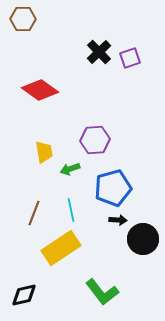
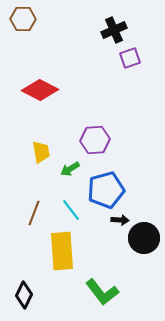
black cross: moved 15 px right, 22 px up; rotated 20 degrees clockwise
red diamond: rotated 9 degrees counterclockwise
yellow trapezoid: moved 3 px left
green arrow: rotated 12 degrees counterclockwise
blue pentagon: moved 7 px left, 2 px down
cyan line: rotated 25 degrees counterclockwise
black arrow: moved 2 px right
black circle: moved 1 px right, 1 px up
yellow rectangle: moved 1 px right, 3 px down; rotated 60 degrees counterclockwise
black diamond: rotated 52 degrees counterclockwise
